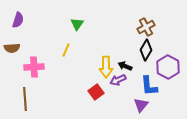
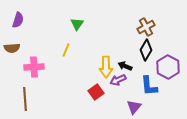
purple triangle: moved 7 px left, 2 px down
